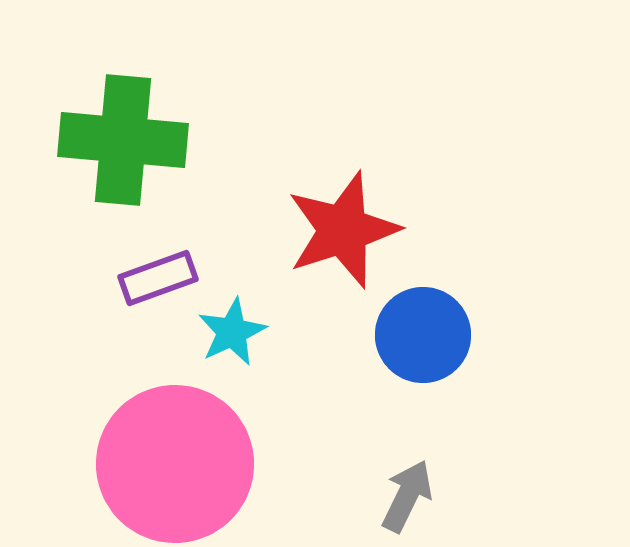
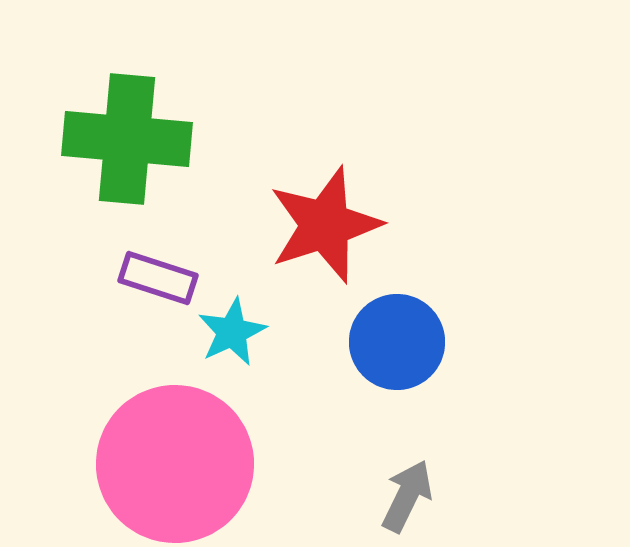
green cross: moved 4 px right, 1 px up
red star: moved 18 px left, 5 px up
purple rectangle: rotated 38 degrees clockwise
blue circle: moved 26 px left, 7 px down
